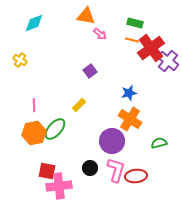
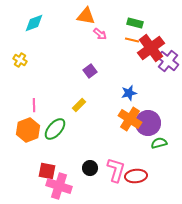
orange hexagon: moved 6 px left, 3 px up; rotated 10 degrees counterclockwise
purple circle: moved 36 px right, 18 px up
pink cross: rotated 25 degrees clockwise
